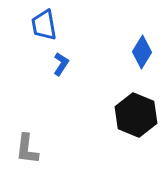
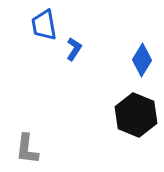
blue diamond: moved 8 px down
blue L-shape: moved 13 px right, 15 px up
